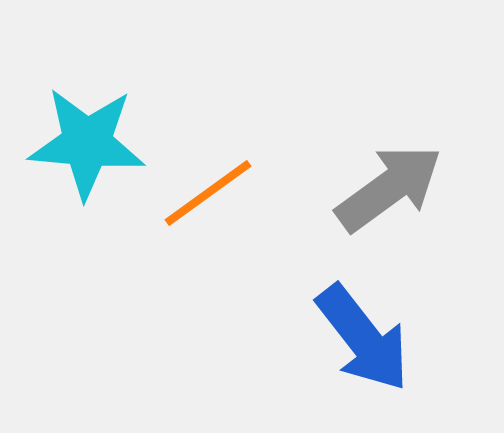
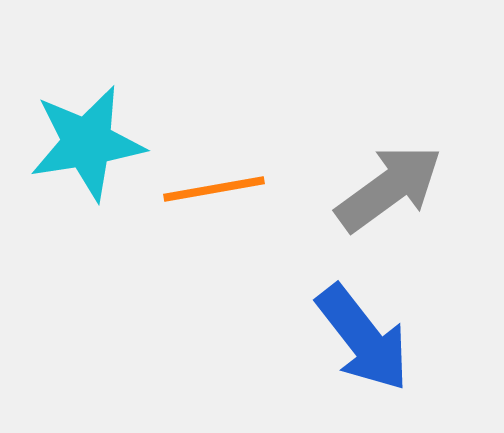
cyan star: rotated 14 degrees counterclockwise
orange line: moved 6 px right, 4 px up; rotated 26 degrees clockwise
